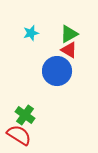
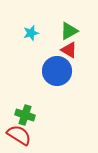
green triangle: moved 3 px up
green cross: rotated 18 degrees counterclockwise
